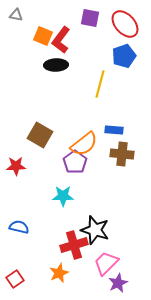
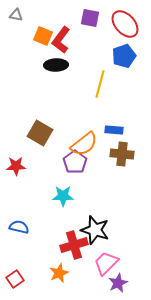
brown square: moved 2 px up
